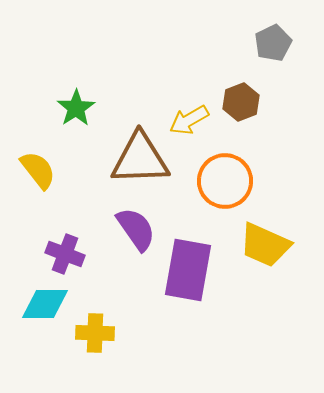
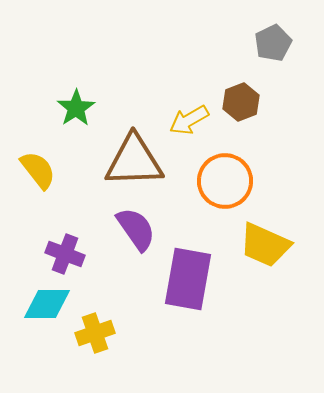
brown triangle: moved 6 px left, 2 px down
purple rectangle: moved 9 px down
cyan diamond: moved 2 px right
yellow cross: rotated 21 degrees counterclockwise
